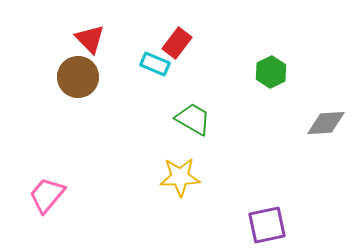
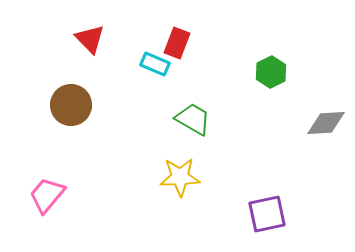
red rectangle: rotated 16 degrees counterclockwise
brown circle: moved 7 px left, 28 px down
purple square: moved 11 px up
